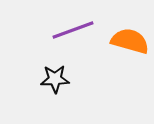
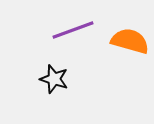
black star: moved 1 px left; rotated 20 degrees clockwise
